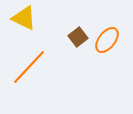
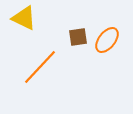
brown square: rotated 30 degrees clockwise
orange line: moved 11 px right
